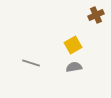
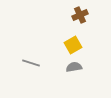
brown cross: moved 16 px left
